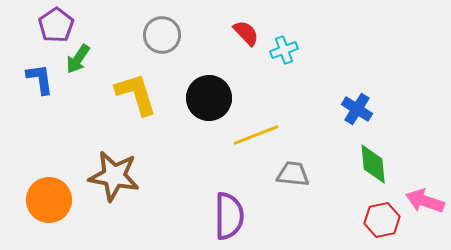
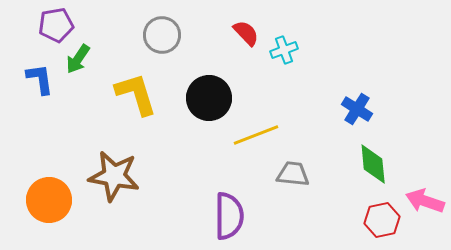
purple pentagon: rotated 24 degrees clockwise
